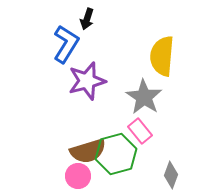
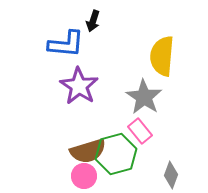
black arrow: moved 6 px right, 2 px down
blue L-shape: rotated 63 degrees clockwise
purple star: moved 8 px left, 5 px down; rotated 24 degrees counterclockwise
pink circle: moved 6 px right
